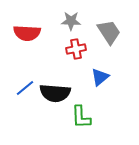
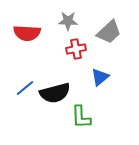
gray star: moved 3 px left
gray trapezoid: rotated 80 degrees clockwise
black semicircle: rotated 20 degrees counterclockwise
